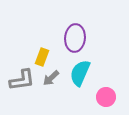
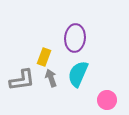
yellow rectangle: moved 2 px right
cyan semicircle: moved 2 px left, 1 px down
gray arrow: rotated 114 degrees clockwise
pink circle: moved 1 px right, 3 px down
